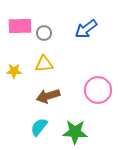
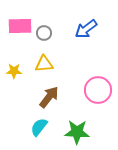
brown arrow: moved 1 px right, 1 px down; rotated 145 degrees clockwise
green star: moved 2 px right
